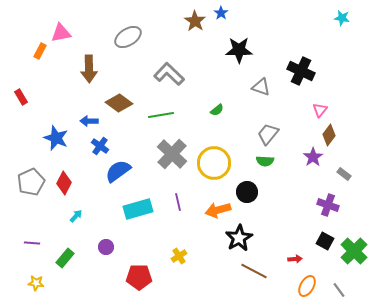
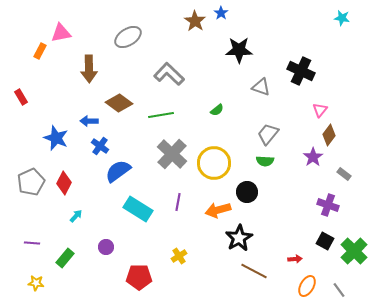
purple line at (178, 202): rotated 24 degrees clockwise
cyan rectangle at (138, 209): rotated 48 degrees clockwise
